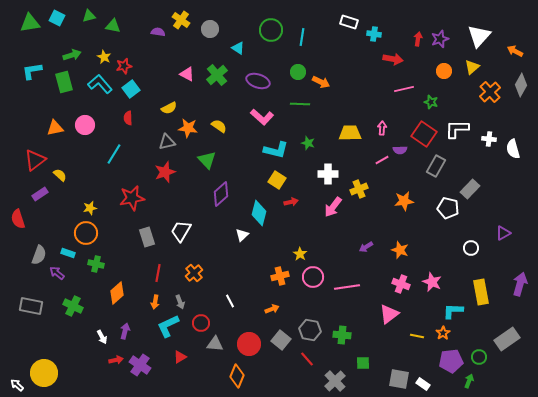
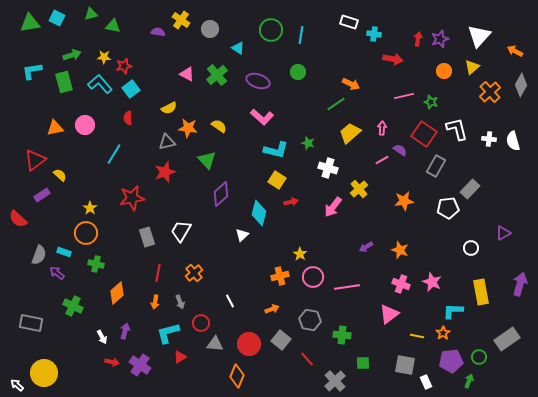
green triangle at (89, 16): moved 2 px right, 2 px up
cyan line at (302, 37): moved 1 px left, 2 px up
yellow star at (104, 57): rotated 24 degrees counterclockwise
orange arrow at (321, 82): moved 30 px right, 2 px down
pink line at (404, 89): moved 7 px down
green line at (300, 104): moved 36 px right; rotated 36 degrees counterclockwise
white L-shape at (457, 129): rotated 75 degrees clockwise
yellow trapezoid at (350, 133): rotated 40 degrees counterclockwise
white semicircle at (513, 149): moved 8 px up
purple semicircle at (400, 150): rotated 144 degrees counterclockwise
white cross at (328, 174): moved 6 px up; rotated 18 degrees clockwise
yellow cross at (359, 189): rotated 18 degrees counterclockwise
purple rectangle at (40, 194): moved 2 px right, 1 px down
yellow star at (90, 208): rotated 24 degrees counterclockwise
white pentagon at (448, 208): rotated 20 degrees counterclockwise
red semicircle at (18, 219): rotated 30 degrees counterclockwise
cyan rectangle at (68, 253): moved 4 px left, 1 px up
gray rectangle at (31, 306): moved 17 px down
cyan L-shape at (168, 326): moved 7 px down; rotated 10 degrees clockwise
gray hexagon at (310, 330): moved 10 px up
red arrow at (116, 360): moved 4 px left, 2 px down; rotated 24 degrees clockwise
gray square at (399, 379): moved 6 px right, 14 px up
white rectangle at (423, 384): moved 3 px right, 2 px up; rotated 32 degrees clockwise
